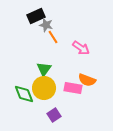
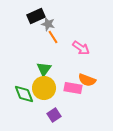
gray star: moved 2 px right, 1 px up
